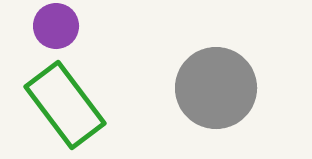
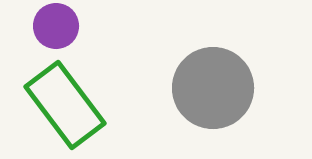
gray circle: moved 3 px left
